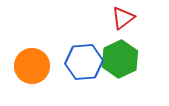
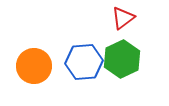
green hexagon: moved 2 px right
orange circle: moved 2 px right
